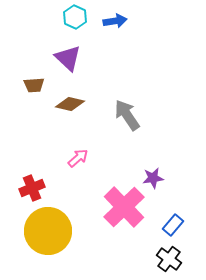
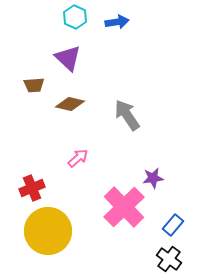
blue arrow: moved 2 px right, 1 px down
